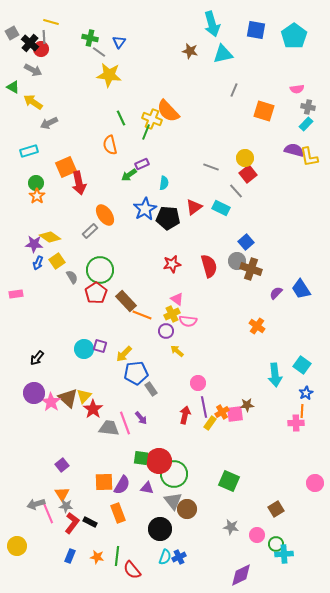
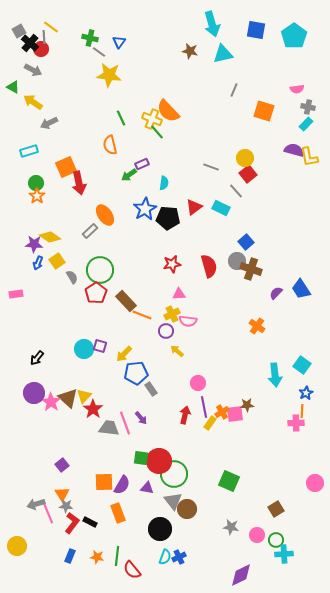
yellow line at (51, 22): moved 5 px down; rotated 21 degrees clockwise
gray square at (12, 33): moved 7 px right, 2 px up
green line at (146, 132): moved 11 px right; rotated 63 degrees counterclockwise
pink triangle at (177, 299): moved 2 px right, 5 px up; rotated 40 degrees counterclockwise
green circle at (276, 544): moved 4 px up
